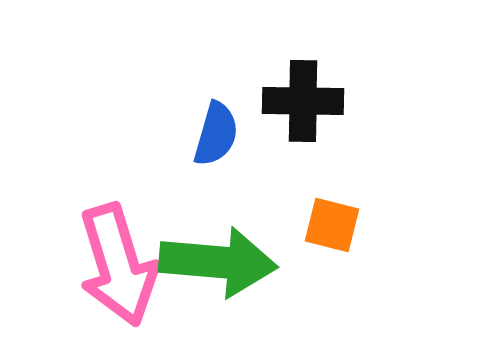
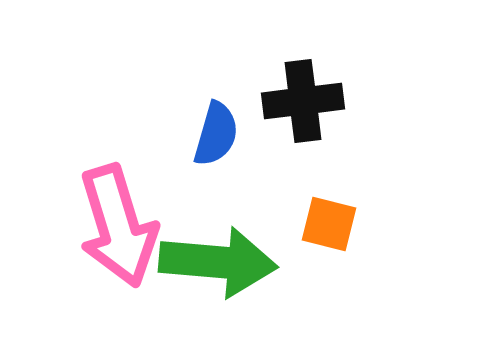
black cross: rotated 8 degrees counterclockwise
orange square: moved 3 px left, 1 px up
pink arrow: moved 39 px up
